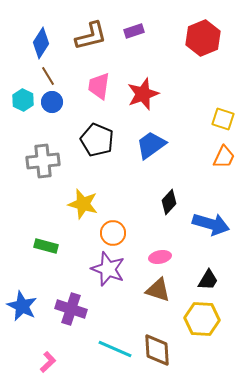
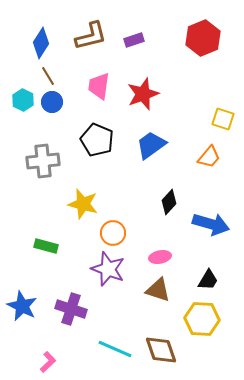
purple rectangle: moved 9 px down
orange trapezoid: moved 15 px left; rotated 15 degrees clockwise
brown diamond: moved 4 px right; rotated 16 degrees counterclockwise
